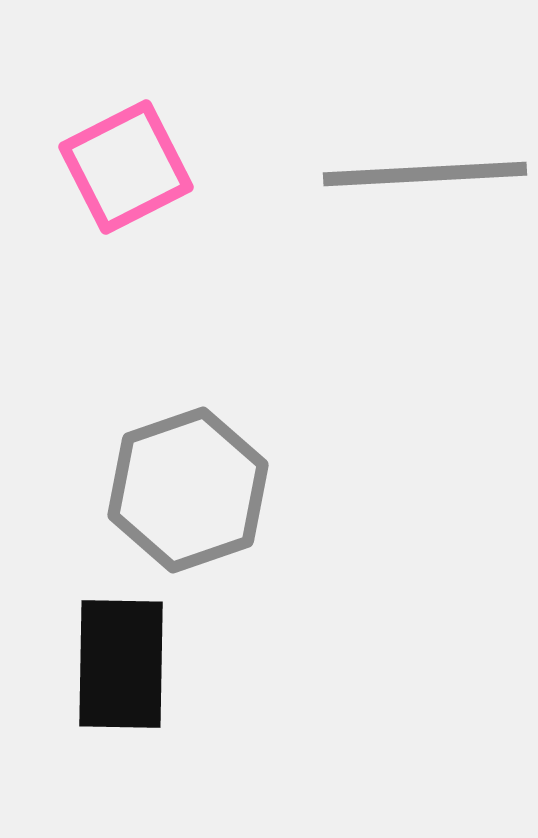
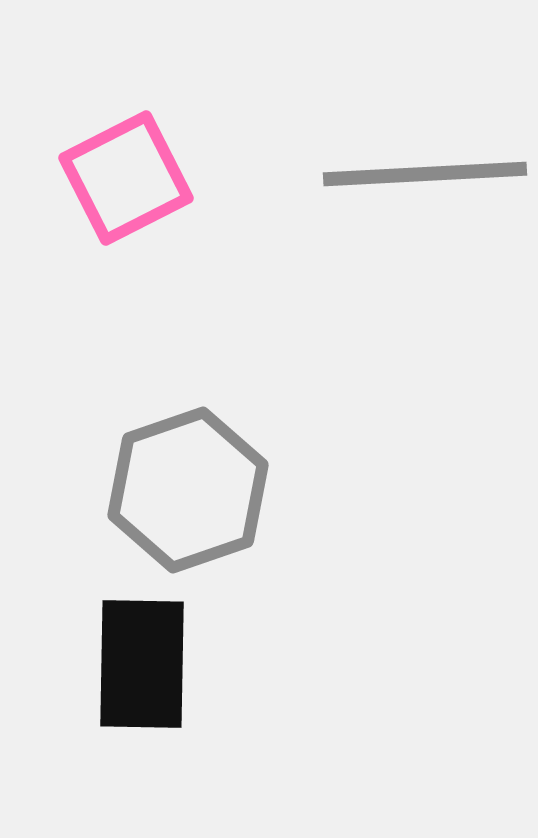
pink square: moved 11 px down
black rectangle: moved 21 px right
